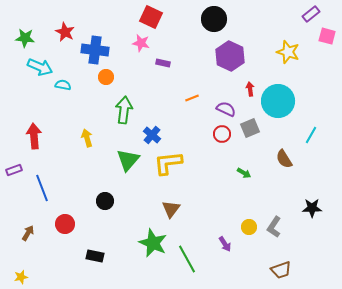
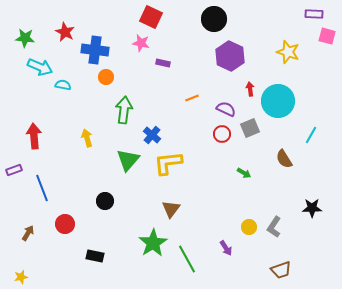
purple rectangle at (311, 14): moved 3 px right; rotated 42 degrees clockwise
green star at (153, 243): rotated 16 degrees clockwise
purple arrow at (225, 244): moved 1 px right, 4 px down
